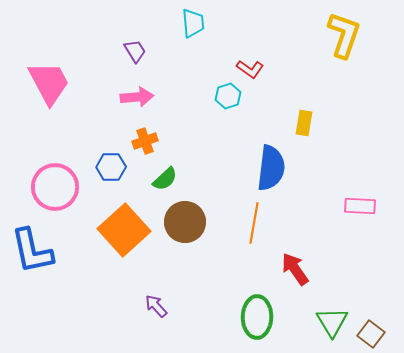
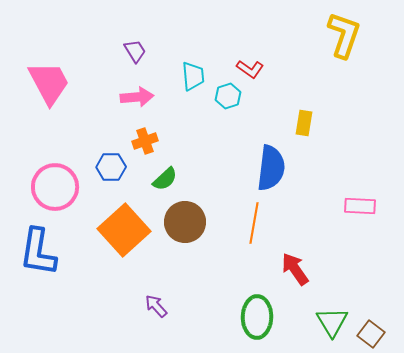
cyan trapezoid: moved 53 px down
blue L-shape: moved 6 px right, 1 px down; rotated 21 degrees clockwise
